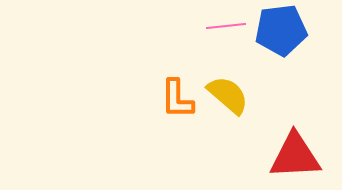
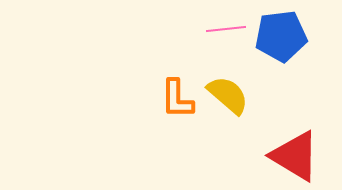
pink line: moved 3 px down
blue pentagon: moved 6 px down
red triangle: rotated 34 degrees clockwise
